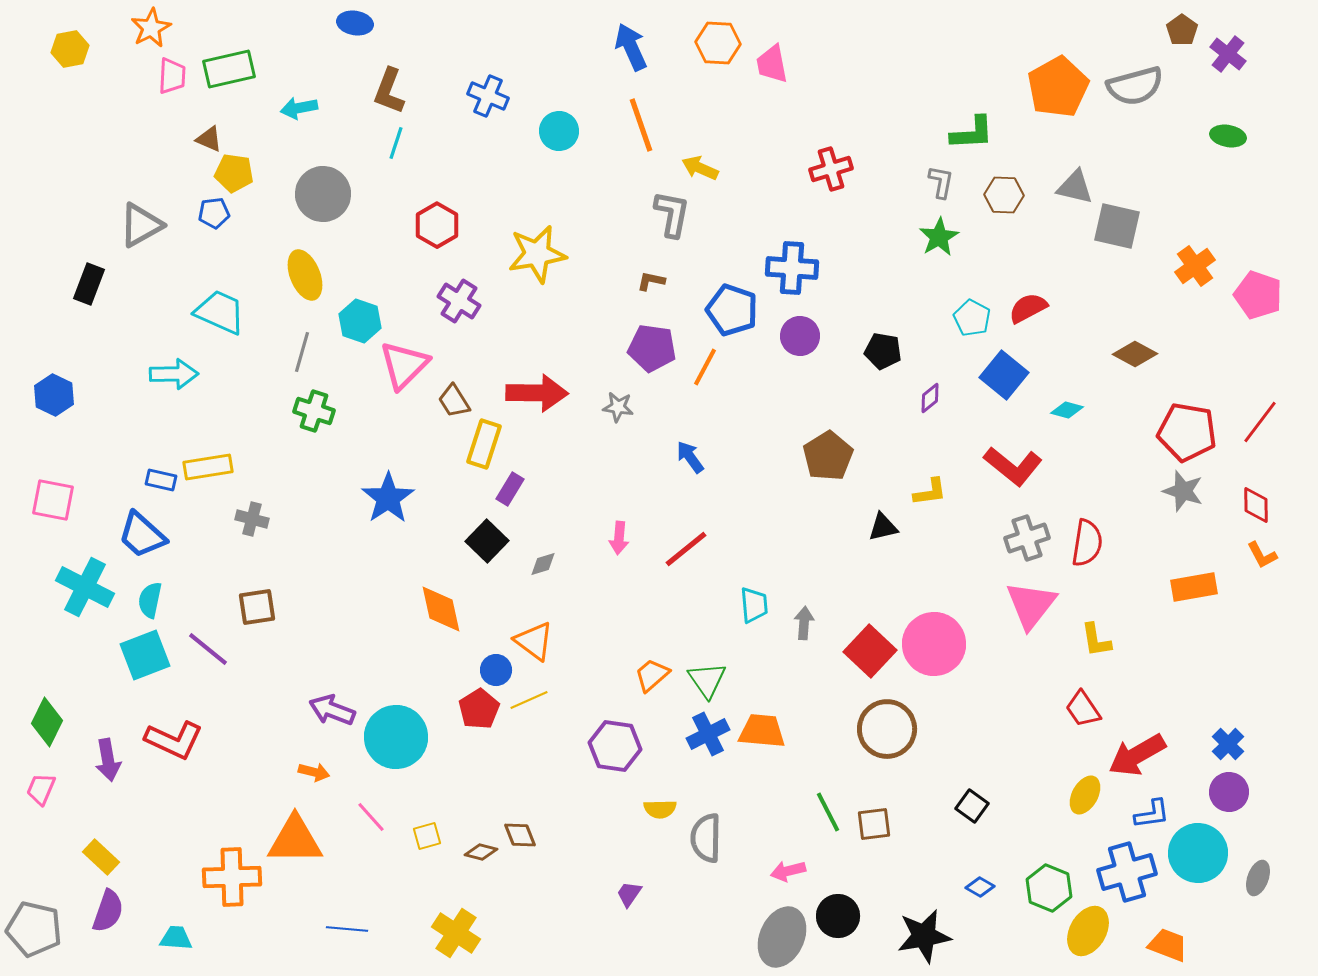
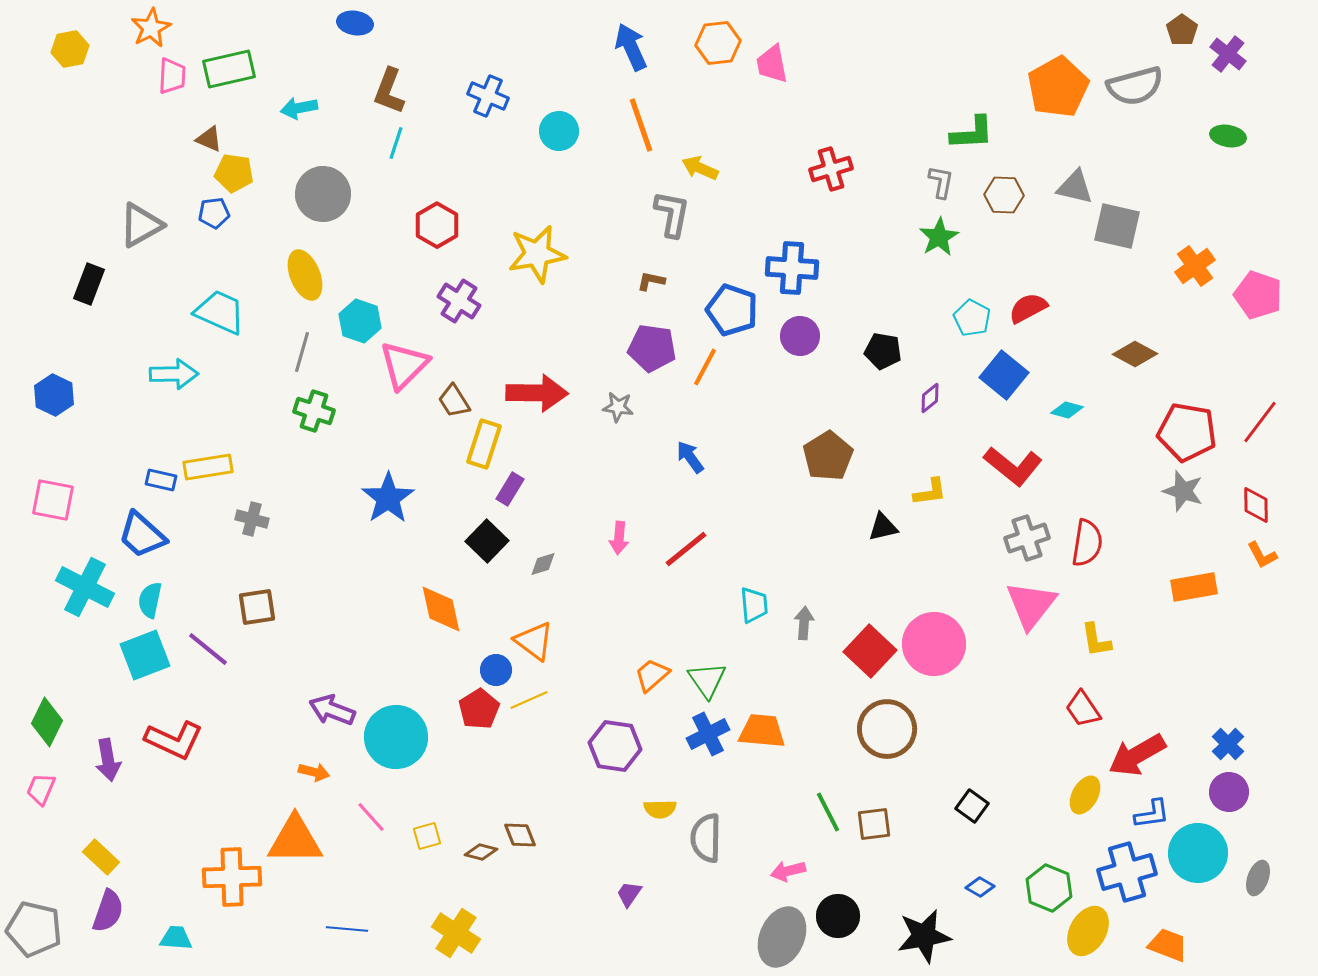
orange hexagon at (718, 43): rotated 9 degrees counterclockwise
